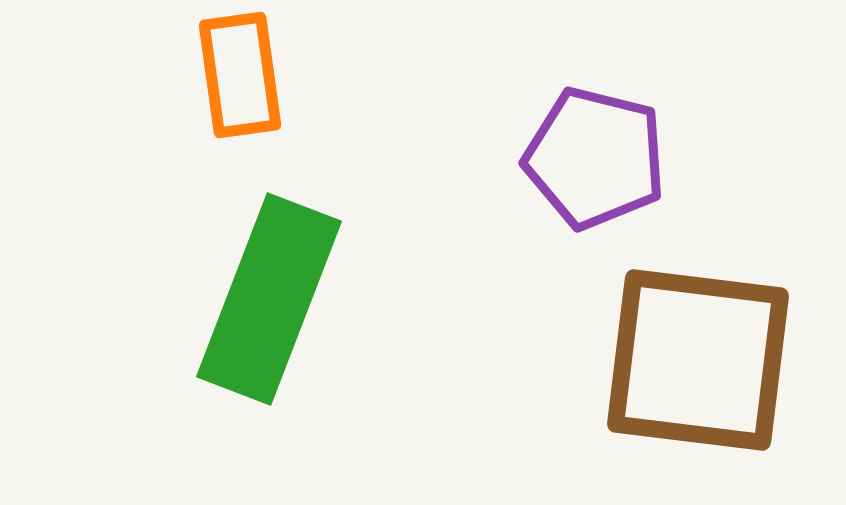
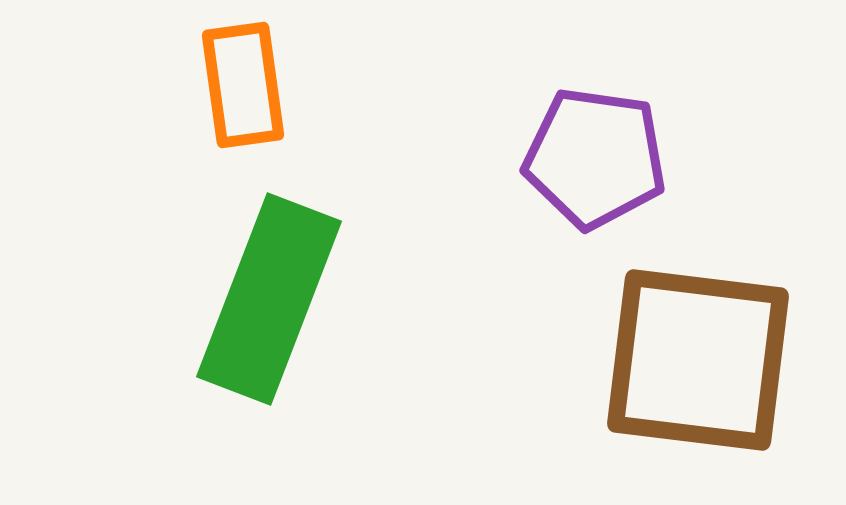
orange rectangle: moved 3 px right, 10 px down
purple pentagon: rotated 6 degrees counterclockwise
